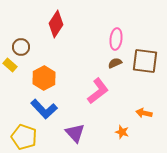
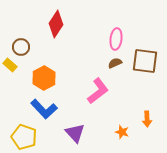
orange arrow: moved 3 px right, 6 px down; rotated 105 degrees counterclockwise
